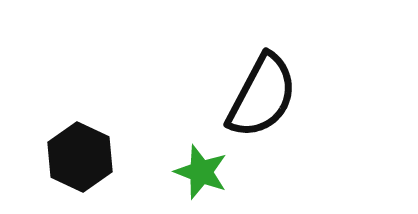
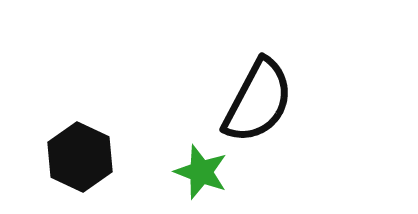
black semicircle: moved 4 px left, 5 px down
